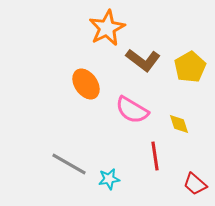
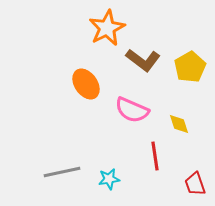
pink semicircle: rotated 8 degrees counterclockwise
gray line: moved 7 px left, 8 px down; rotated 42 degrees counterclockwise
red trapezoid: rotated 30 degrees clockwise
